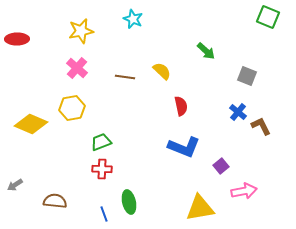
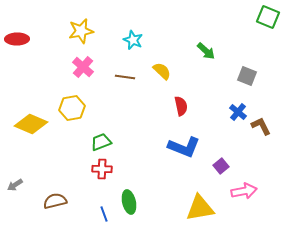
cyan star: moved 21 px down
pink cross: moved 6 px right, 1 px up
brown semicircle: rotated 20 degrees counterclockwise
